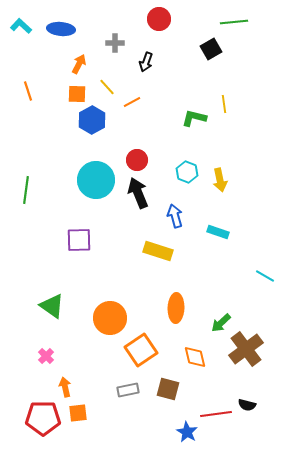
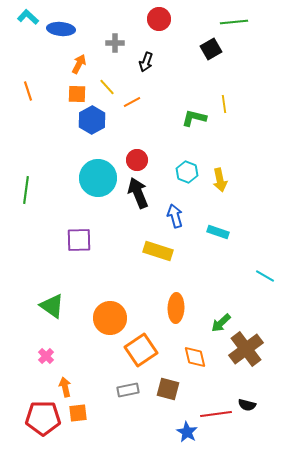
cyan L-shape at (21, 26): moved 7 px right, 9 px up
cyan circle at (96, 180): moved 2 px right, 2 px up
